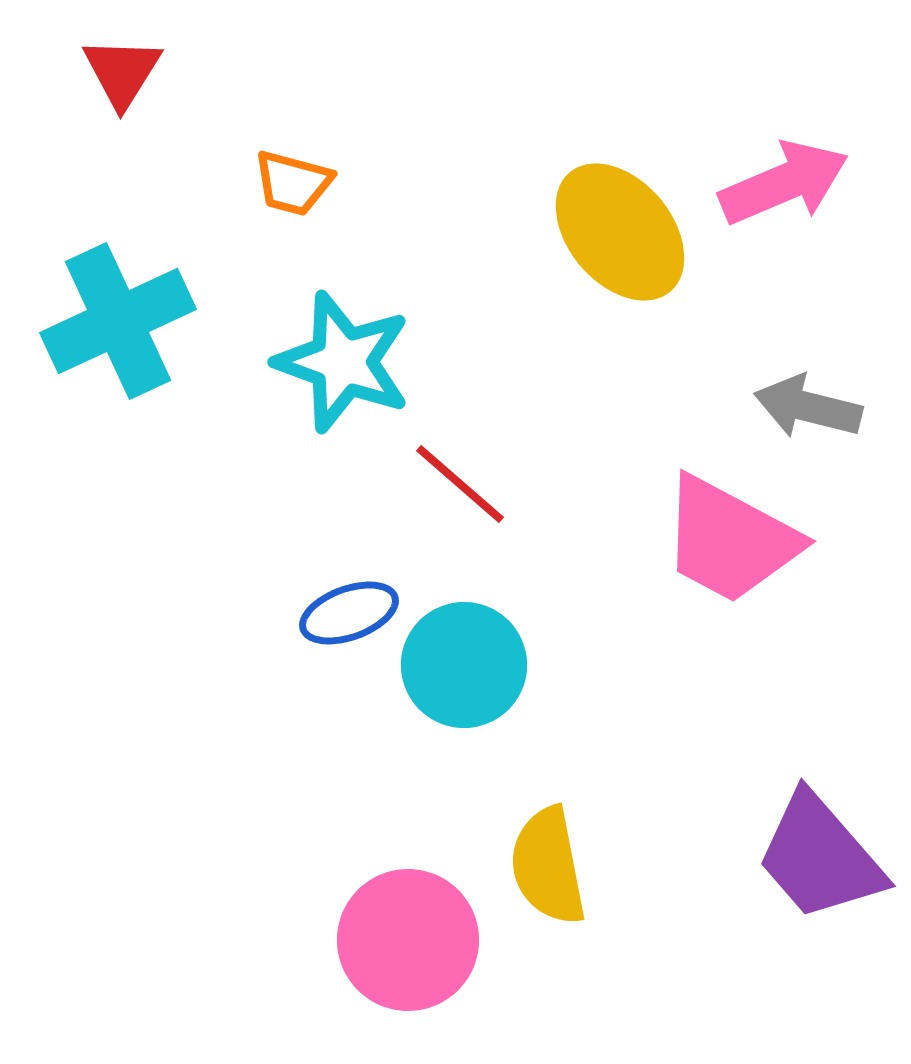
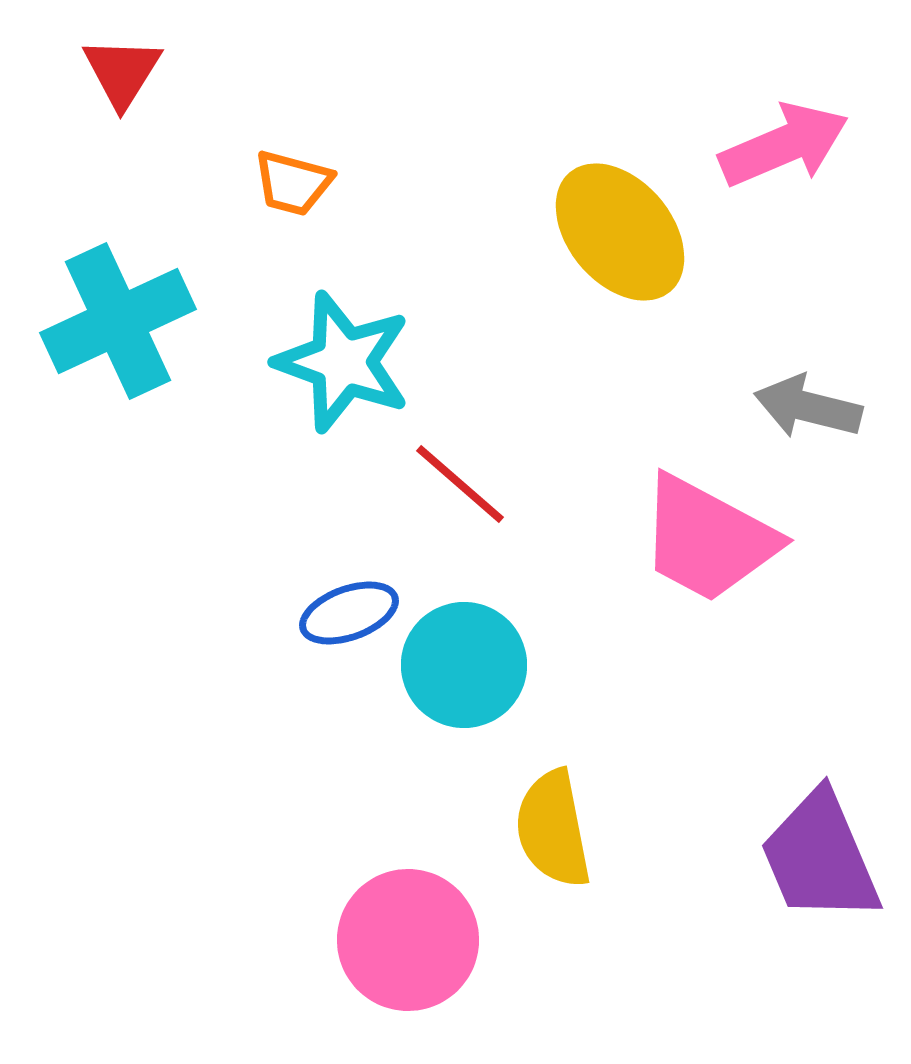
pink arrow: moved 38 px up
pink trapezoid: moved 22 px left, 1 px up
purple trapezoid: rotated 18 degrees clockwise
yellow semicircle: moved 5 px right, 37 px up
